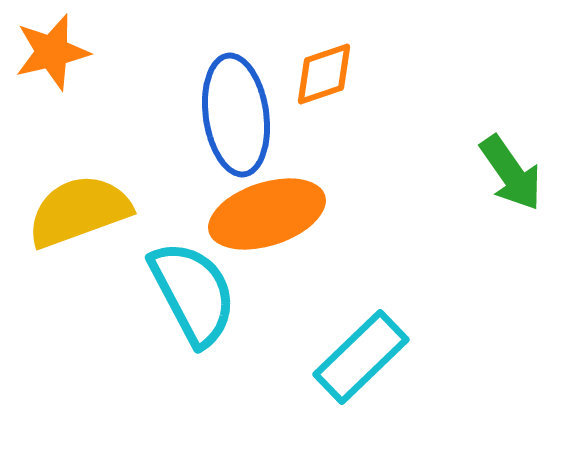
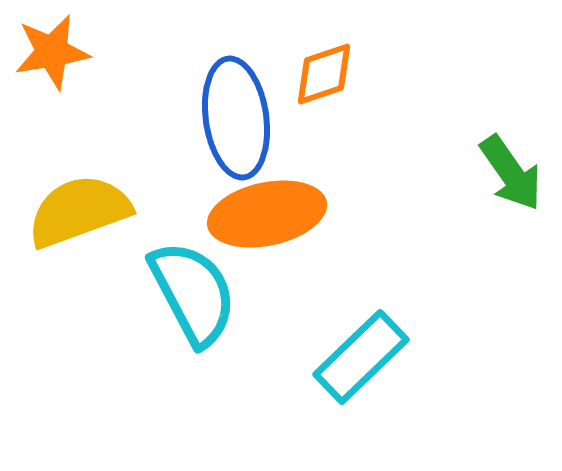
orange star: rotated 4 degrees clockwise
blue ellipse: moved 3 px down
orange ellipse: rotated 6 degrees clockwise
